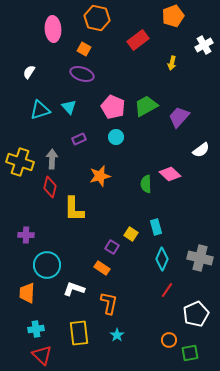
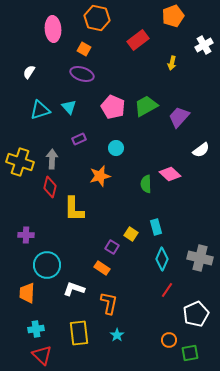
cyan circle at (116, 137): moved 11 px down
